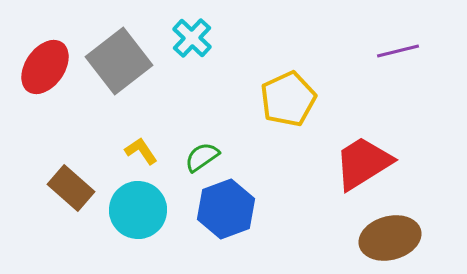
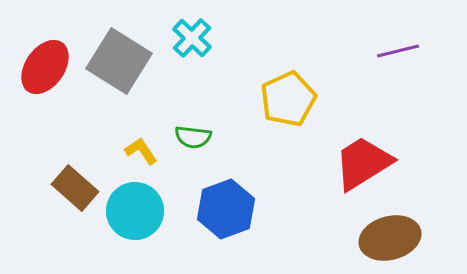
gray square: rotated 20 degrees counterclockwise
green semicircle: moved 9 px left, 20 px up; rotated 138 degrees counterclockwise
brown rectangle: moved 4 px right
cyan circle: moved 3 px left, 1 px down
